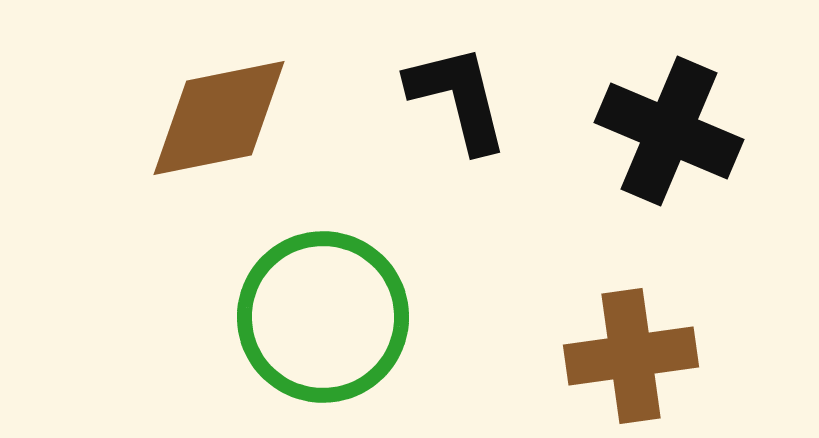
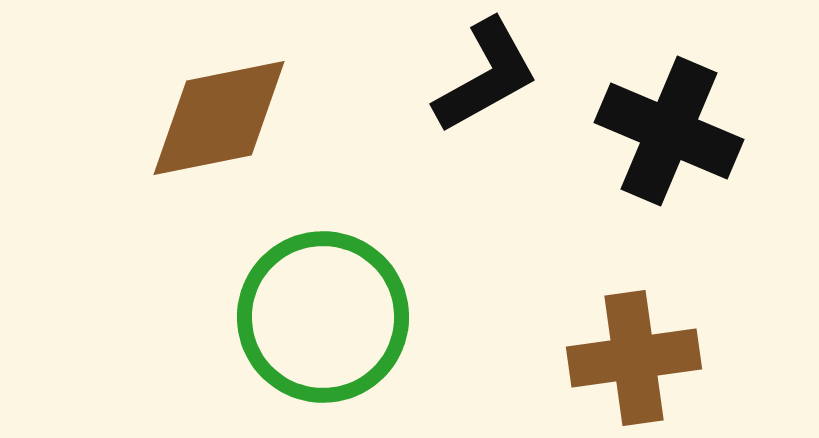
black L-shape: moved 28 px right, 22 px up; rotated 75 degrees clockwise
brown cross: moved 3 px right, 2 px down
